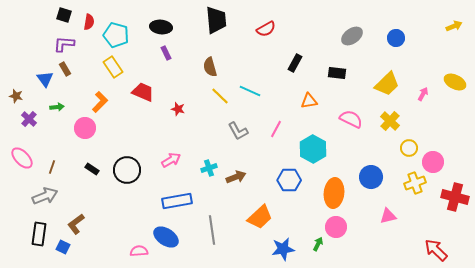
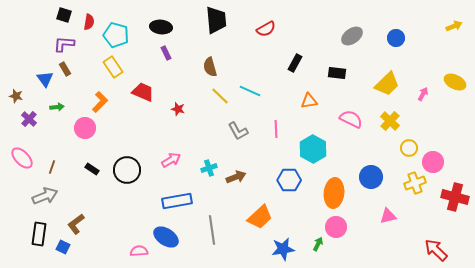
pink line at (276, 129): rotated 30 degrees counterclockwise
